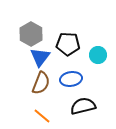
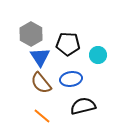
blue triangle: rotated 10 degrees counterclockwise
brown semicircle: rotated 120 degrees clockwise
